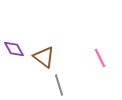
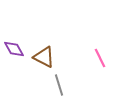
brown triangle: rotated 10 degrees counterclockwise
